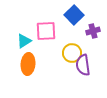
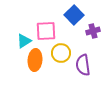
yellow circle: moved 11 px left
orange ellipse: moved 7 px right, 4 px up
